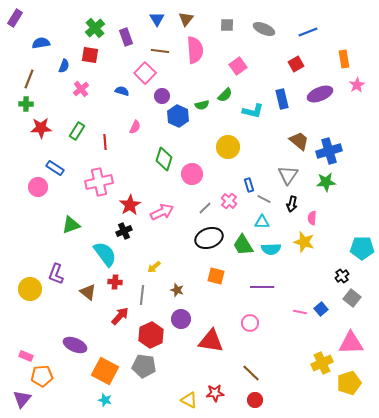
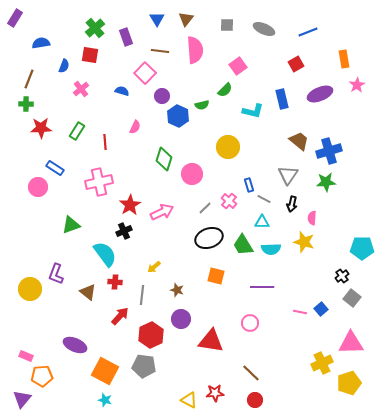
green semicircle at (225, 95): moved 5 px up
